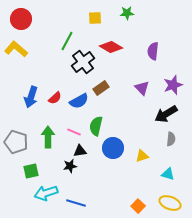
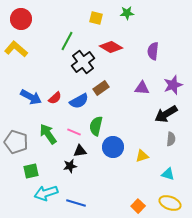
yellow square: moved 1 px right; rotated 16 degrees clockwise
purple triangle: rotated 42 degrees counterclockwise
blue arrow: rotated 80 degrees counterclockwise
green arrow: moved 3 px up; rotated 35 degrees counterclockwise
blue circle: moved 1 px up
